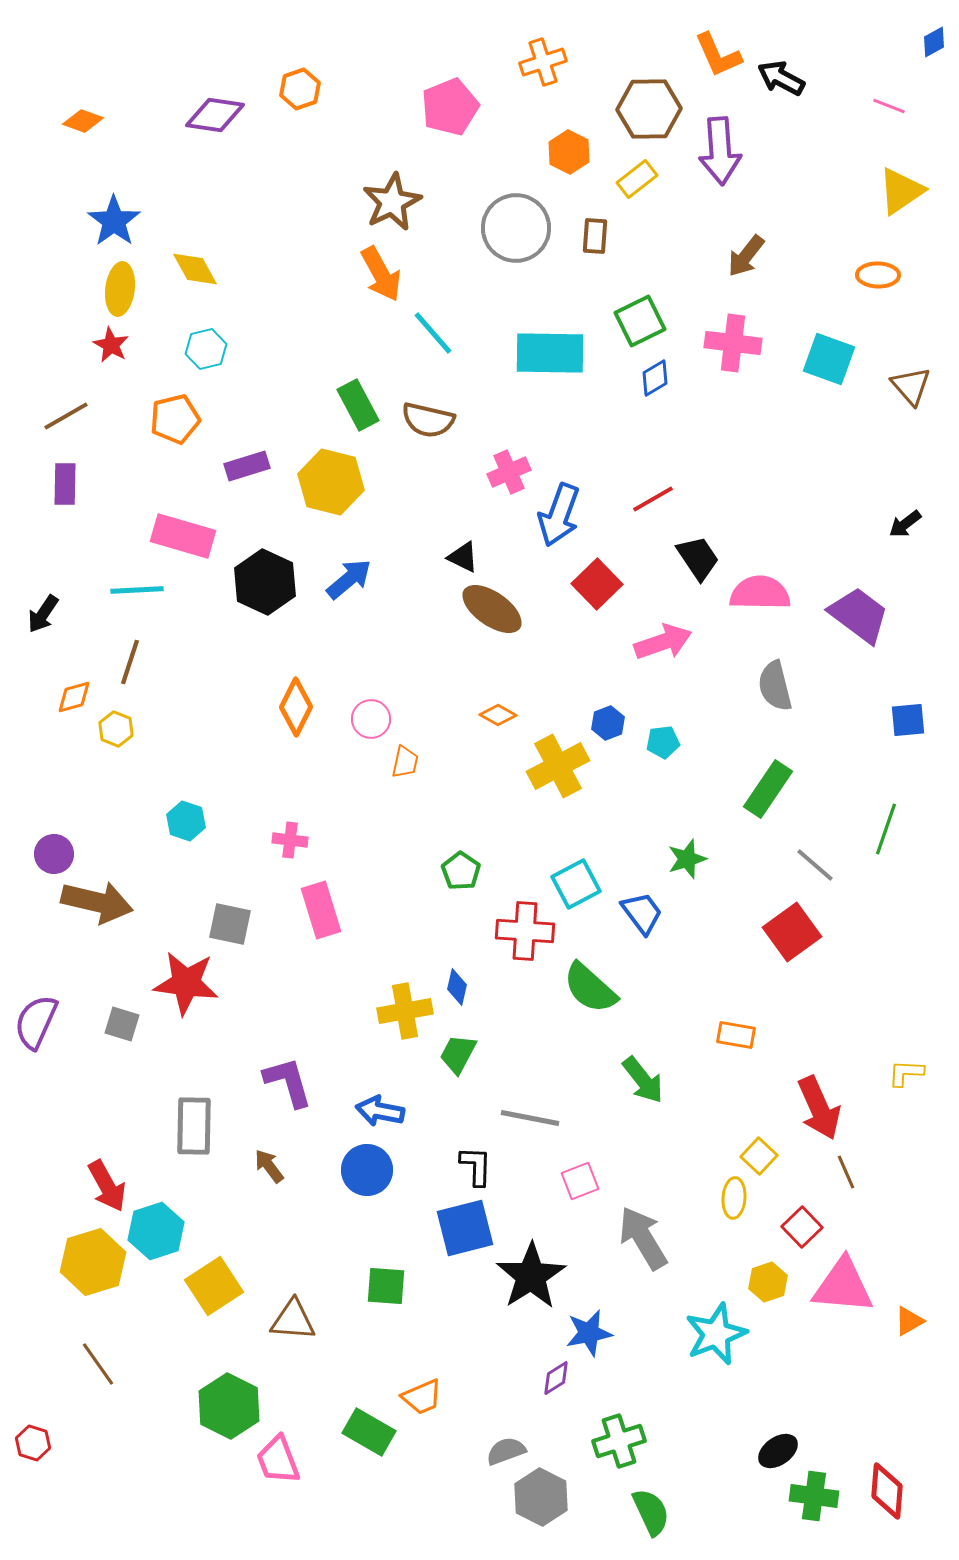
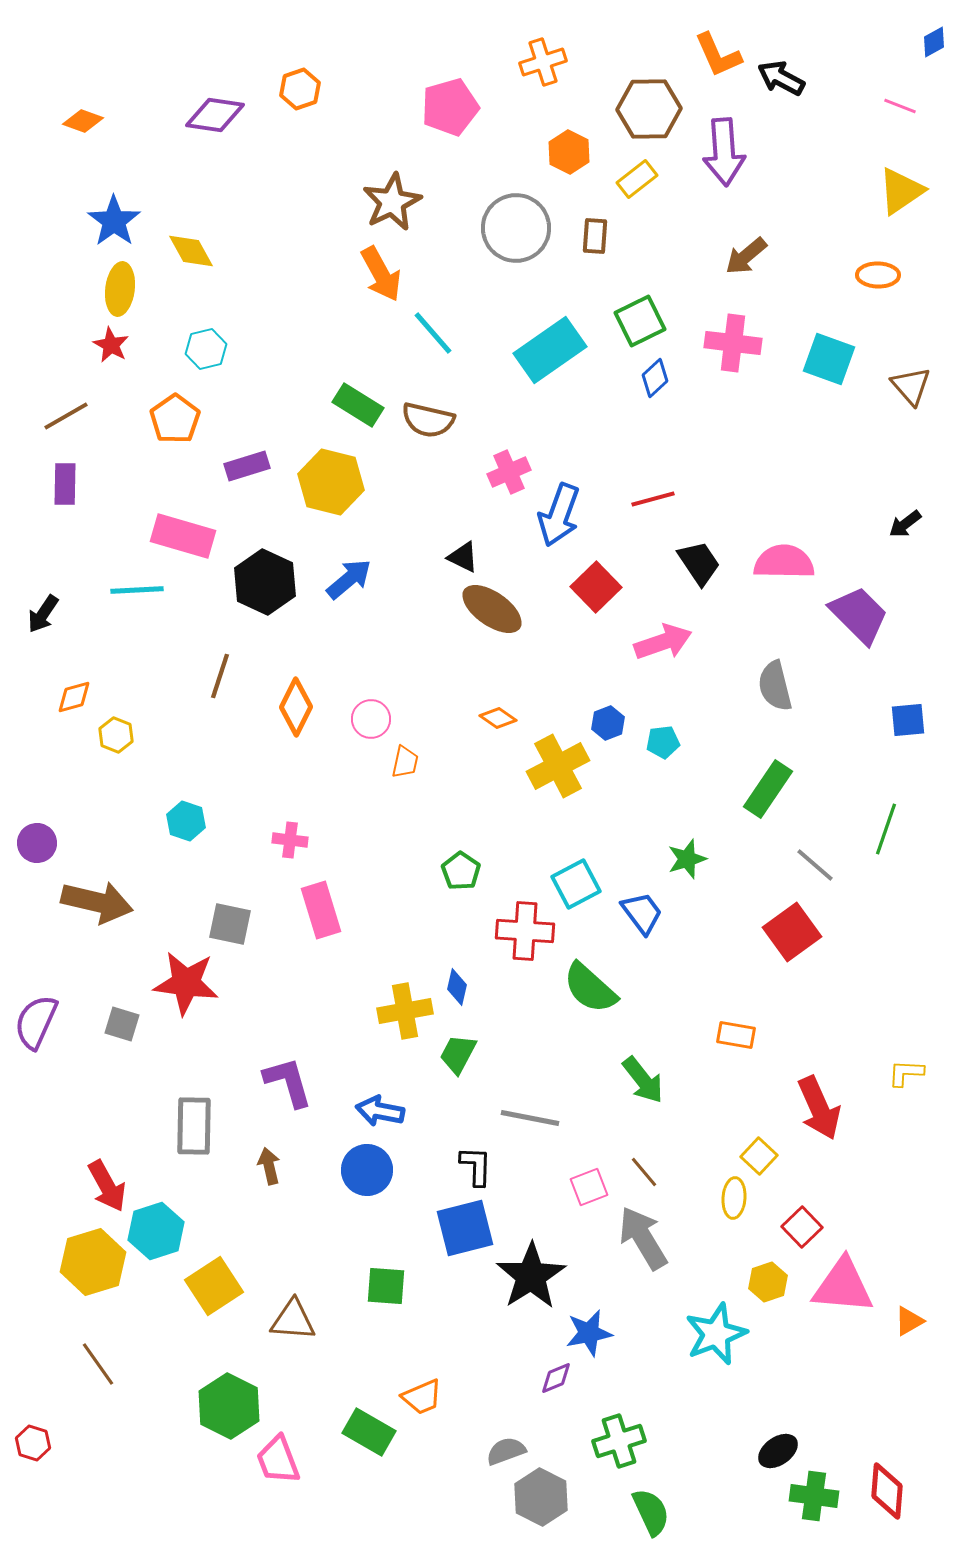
pink line at (889, 106): moved 11 px right
pink pentagon at (450, 107): rotated 6 degrees clockwise
purple arrow at (720, 151): moved 4 px right, 1 px down
brown arrow at (746, 256): rotated 12 degrees clockwise
yellow diamond at (195, 269): moved 4 px left, 18 px up
cyan rectangle at (550, 353): moved 3 px up; rotated 36 degrees counterclockwise
blue diamond at (655, 378): rotated 12 degrees counterclockwise
green rectangle at (358, 405): rotated 30 degrees counterclockwise
orange pentagon at (175, 419): rotated 21 degrees counterclockwise
red line at (653, 499): rotated 15 degrees clockwise
black trapezoid at (698, 558): moved 1 px right, 5 px down
red square at (597, 584): moved 1 px left, 3 px down
pink semicircle at (760, 593): moved 24 px right, 31 px up
purple trapezoid at (859, 615): rotated 8 degrees clockwise
brown line at (130, 662): moved 90 px right, 14 px down
orange diamond at (498, 715): moved 3 px down; rotated 6 degrees clockwise
yellow hexagon at (116, 729): moved 6 px down
purple circle at (54, 854): moved 17 px left, 11 px up
brown arrow at (269, 1166): rotated 24 degrees clockwise
brown line at (846, 1172): moved 202 px left; rotated 16 degrees counterclockwise
pink square at (580, 1181): moved 9 px right, 6 px down
purple diamond at (556, 1378): rotated 9 degrees clockwise
